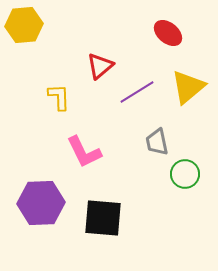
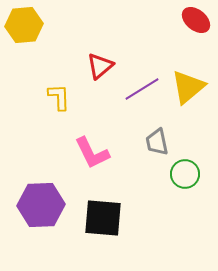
red ellipse: moved 28 px right, 13 px up
purple line: moved 5 px right, 3 px up
pink L-shape: moved 8 px right, 1 px down
purple hexagon: moved 2 px down
